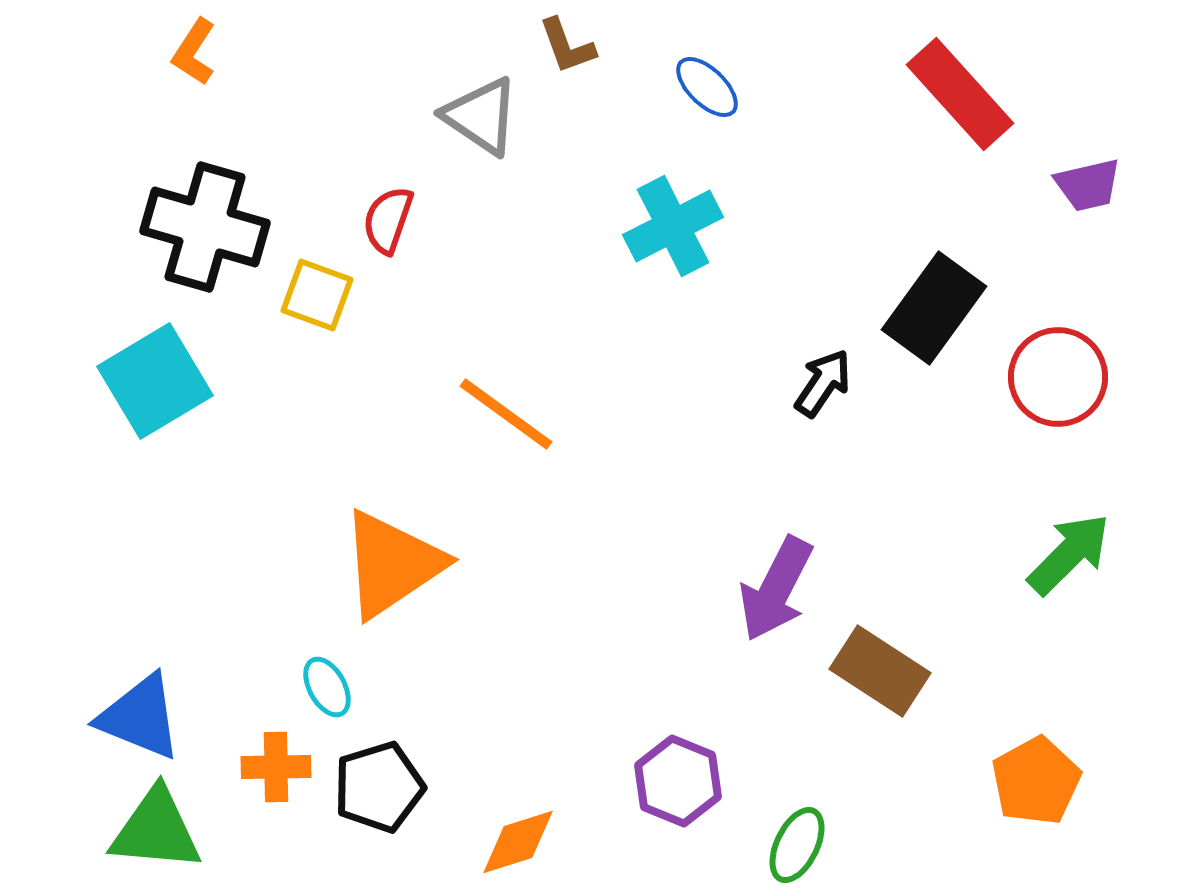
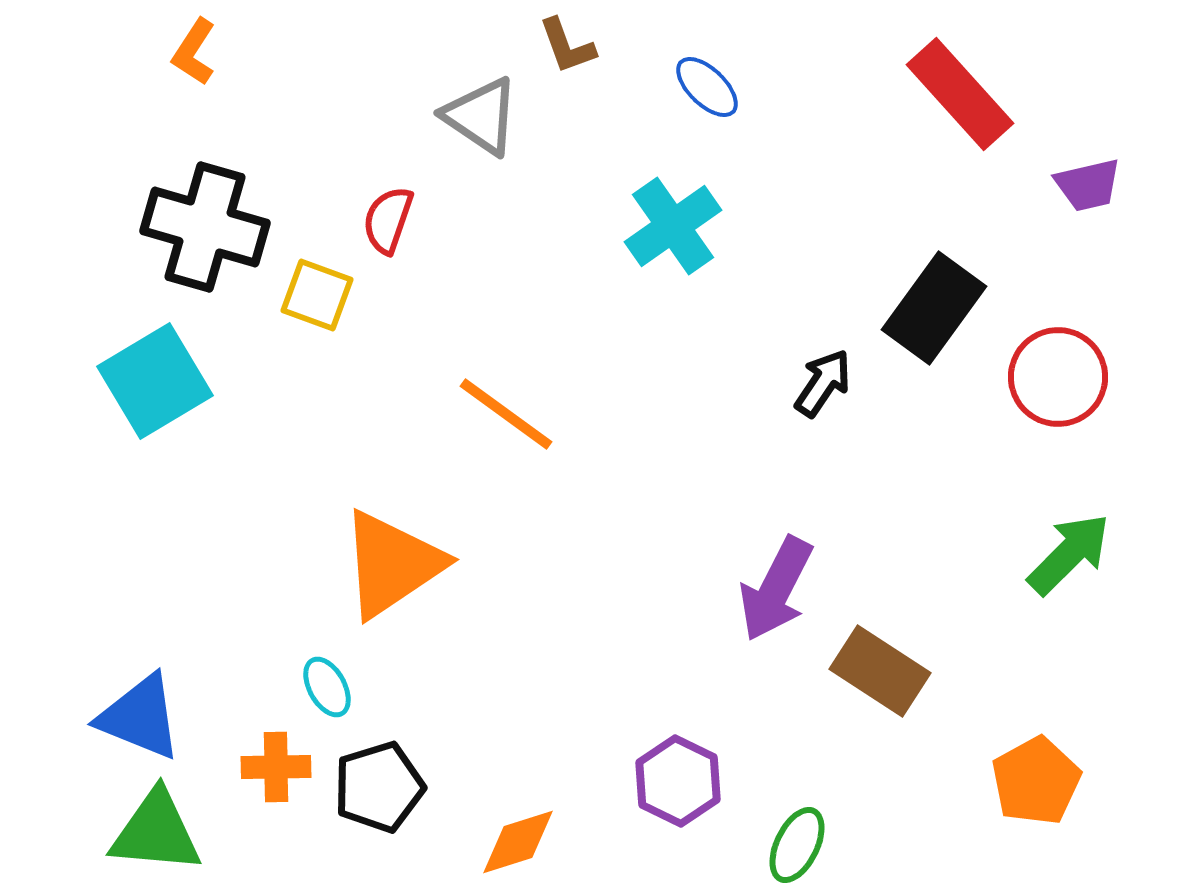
cyan cross: rotated 8 degrees counterclockwise
purple hexagon: rotated 4 degrees clockwise
green triangle: moved 2 px down
